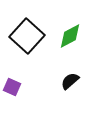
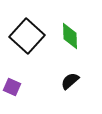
green diamond: rotated 64 degrees counterclockwise
